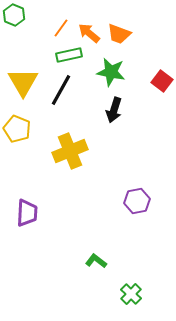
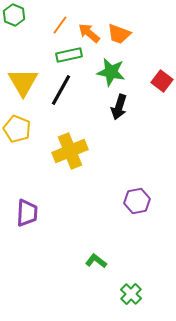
orange line: moved 1 px left, 3 px up
black arrow: moved 5 px right, 3 px up
